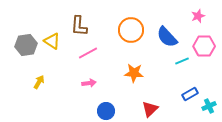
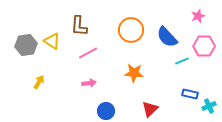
blue rectangle: rotated 42 degrees clockwise
